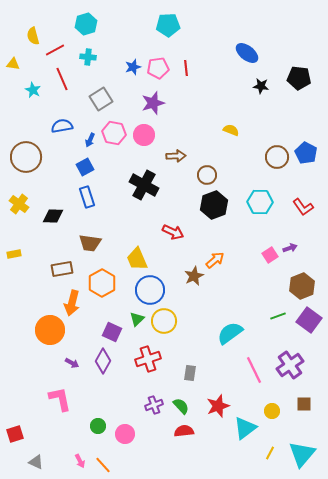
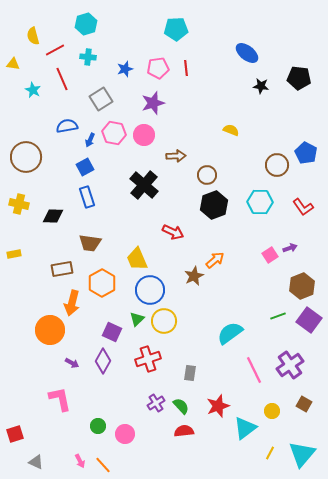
cyan pentagon at (168, 25): moved 8 px right, 4 px down
blue star at (133, 67): moved 8 px left, 2 px down
blue semicircle at (62, 126): moved 5 px right
brown circle at (277, 157): moved 8 px down
black cross at (144, 185): rotated 12 degrees clockwise
yellow cross at (19, 204): rotated 24 degrees counterclockwise
brown square at (304, 404): rotated 28 degrees clockwise
purple cross at (154, 405): moved 2 px right, 2 px up; rotated 12 degrees counterclockwise
